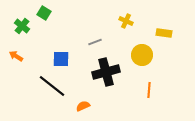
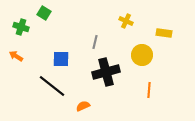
green cross: moved 1 px left, 1 px down; rotated 21 degrees counterclockwise
gray line: rotated 56 degrees counterclockwise
